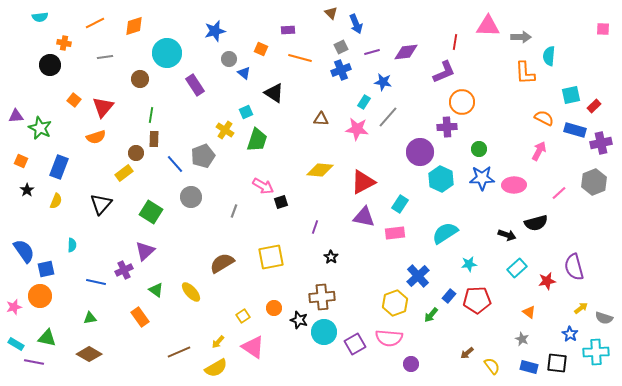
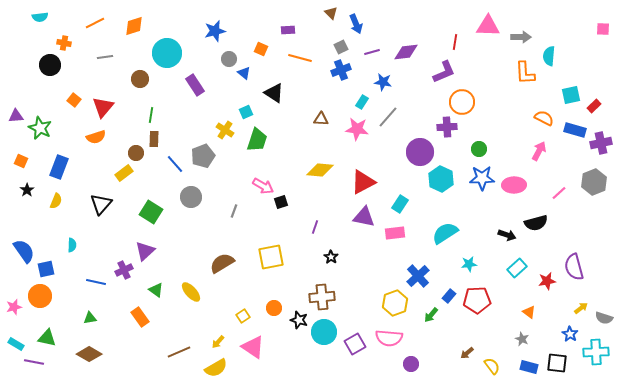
cyan rectangle at (364, 102): moved 2 px left
